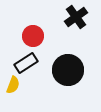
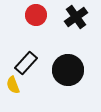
red circle: moved 3 px right, 21 px up
black rectangle: rotated 15 degrees counterclockwise
yellow semicircle: rotated 138 degrees clockwise
